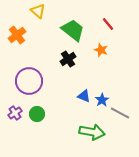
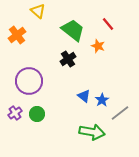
orange star: moved 3 px left, 4 px up
blue triangle: rotated 16 degrees clockwise
gray line: rotated 66 degrees counterclockwise
